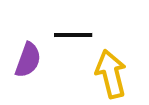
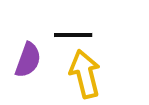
yellow arrow: moved 26 px left
